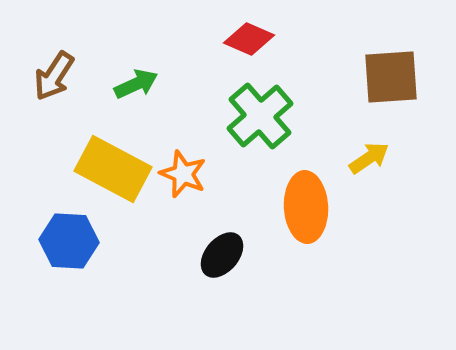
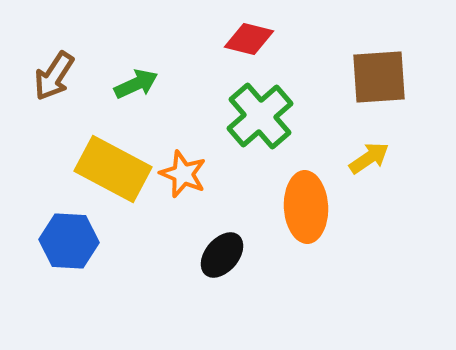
red diamond: rotated 9 degrees counterclockwise
brown square: moved 12 px left
